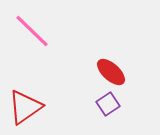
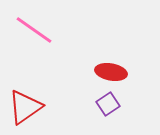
pink line: moved 2 px right, 1 px up; rotated 9 degrees counterclockwise
red ellipse: rotated 32 degrees counterclockwise
